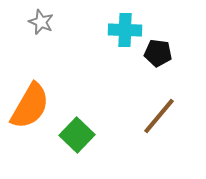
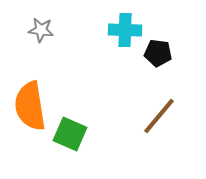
gray star: moved 8 px down; rotated 15 degrees counterclockwise
orange semicircle: rotated 141 degrees clockwise
green square: moved 7 px left, 1 px up; rotated 20 degrees counterclockwise
